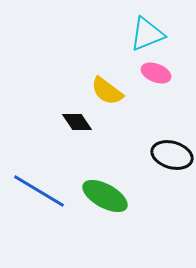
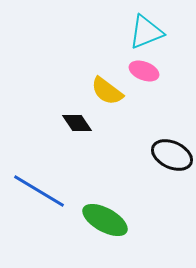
cyan triangle: moved 1 px left, 2 px up
pink ellipse: moved 12 px left, 2 px up
black diamond: moved 1 px down
black ellipse: rotated 9 degrees clockwise
green ellipse: moved 24 px down
